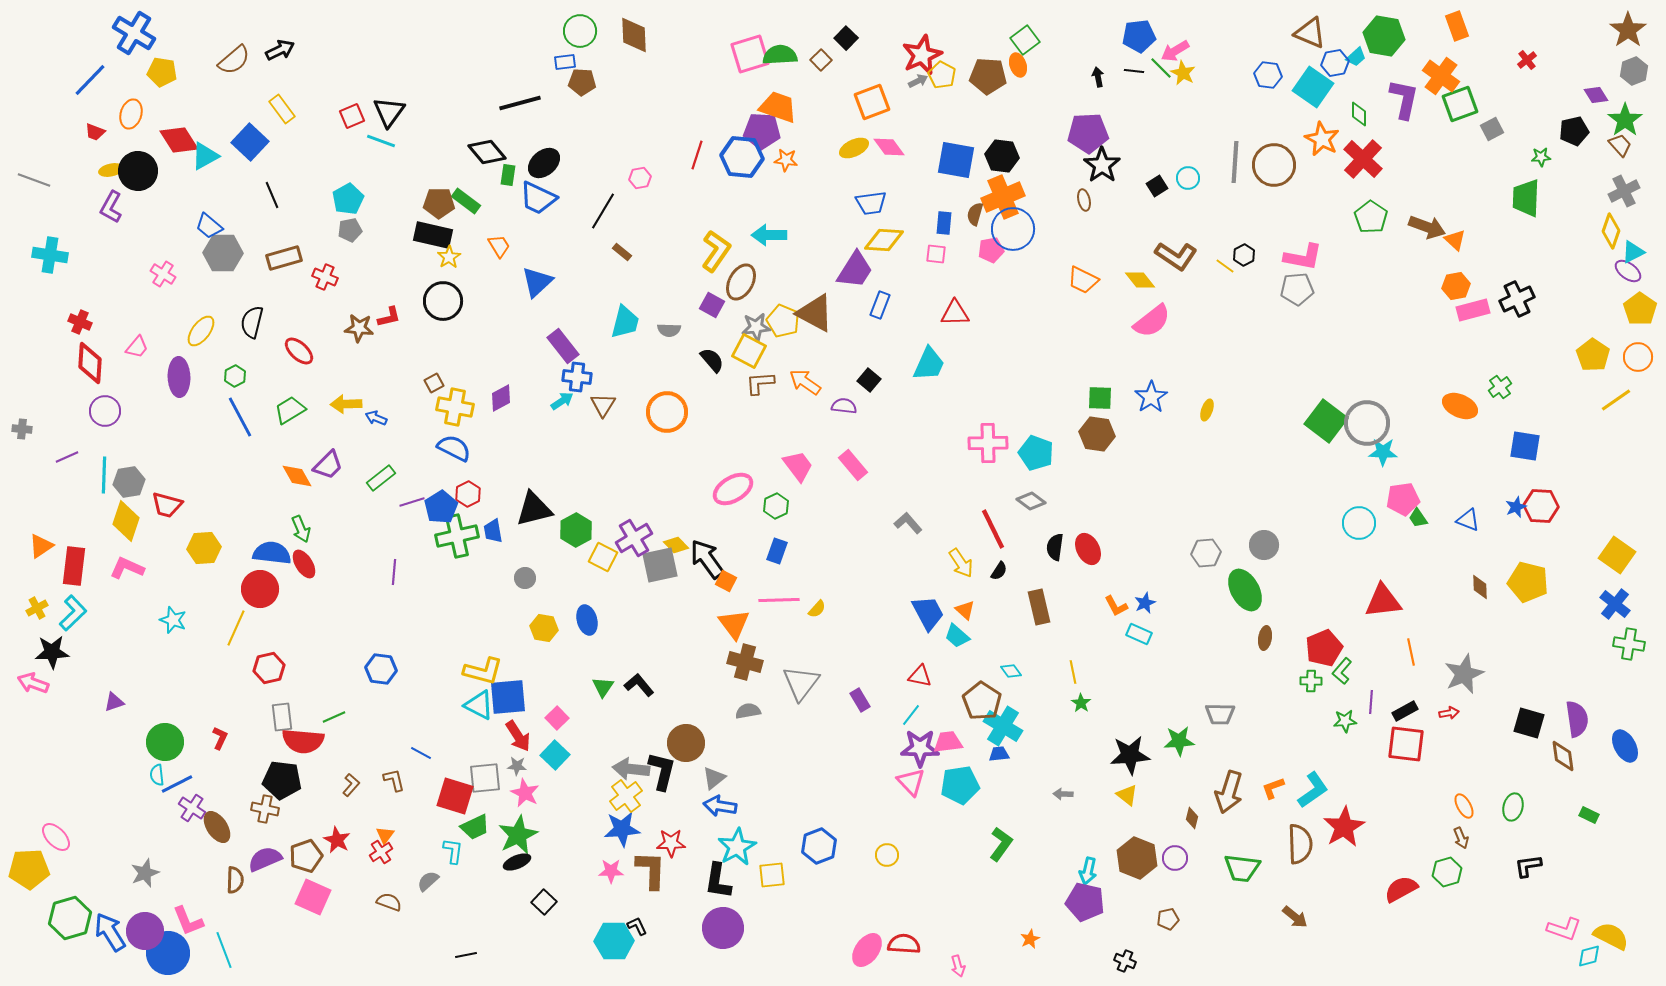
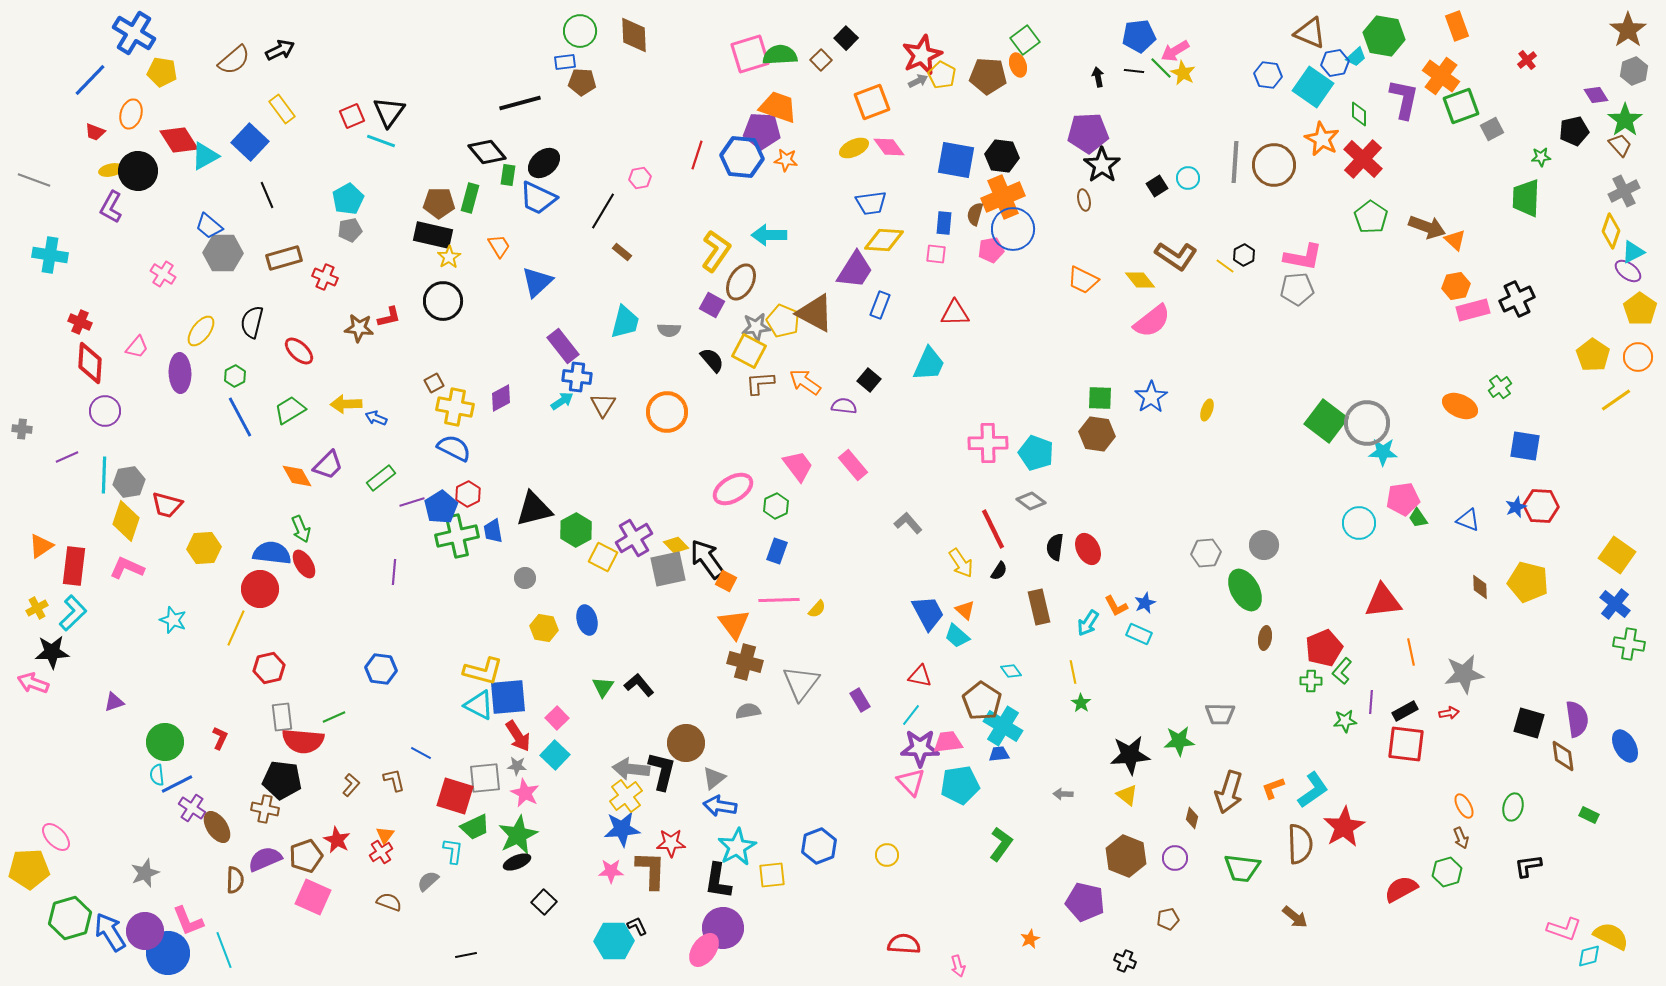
green square at (1460, 104): moved 1 px right, 2 px down
black line at (272, 195): moved 5 px left
green rectangle at (466, 201): moved 4 px right, 3 px up; rotated 68 degrees clockwise
purple ellipse at (179, 377): moved 1 px right, 4 px up
gray square at (660, 565): moved 8 px right, 4 px down
gray star at (1464, 674): rotated 15 degrees clockwise
brown hexagon at (1137, 858): moved 11 px left, 2 px up
cyan arrow at (1088, 871): moved 248 px up; rotated 20 degrees clockwise
pink ellipse at (867, 950): moved 163 px left
